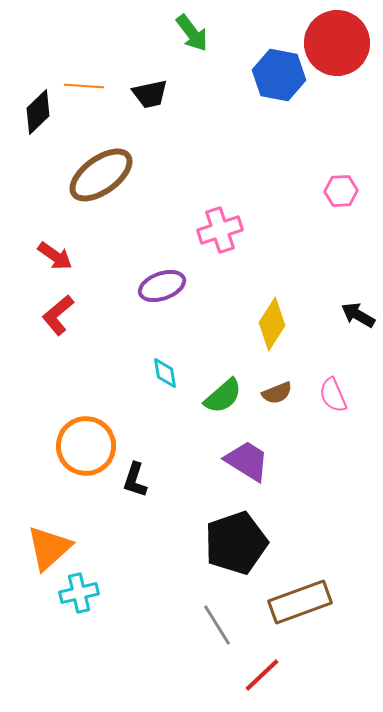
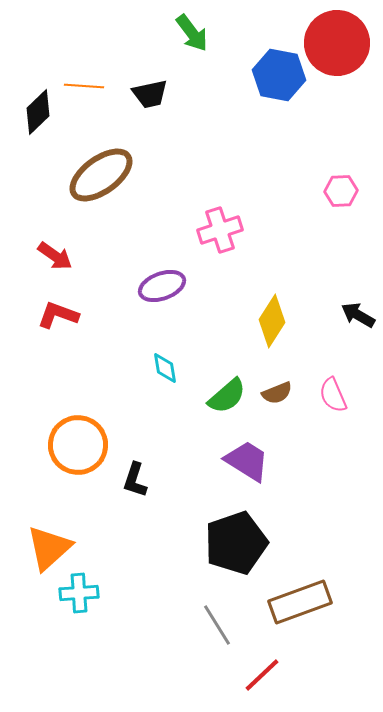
red L-shape: rotated 60 degrees clockwise
yellow diamond: moved 3 px up
cyan diamond: moved 5 px up
green semicircle: moved 4 px right
orange circle: moved 8 px left, 1 px up
cyan cross: rotated 9 degrees clockwise
